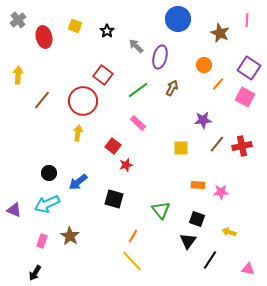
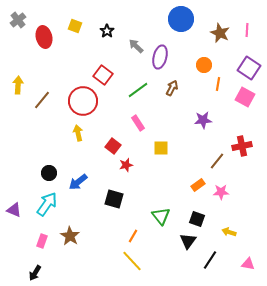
blue circle at (178, 19): moved 3 px right
pink line at (247, 20): moved 10 px down
yellow arrow at (18, 75): moved 10 px down
orange line at (218, 84): rotated 32 degrees counterclockwise
pink rectangle at (138, 123): rotated 14 degrees clockwise
yellow arrow at (78, 133): rotated 21 degrees counterclockwise
brown line at (217, 144): moved 17 px down
yellow square at (181, 148): moved 20 px left
orange rectangle at (198, 185): rotated 40 degrees counterclockwise
cyan arrow at (47, 204): rotated 150 degrees clockwise
green triangle at (161, 210): moved 6 px down
pink triangle at (248, 269): moved 5 px up
